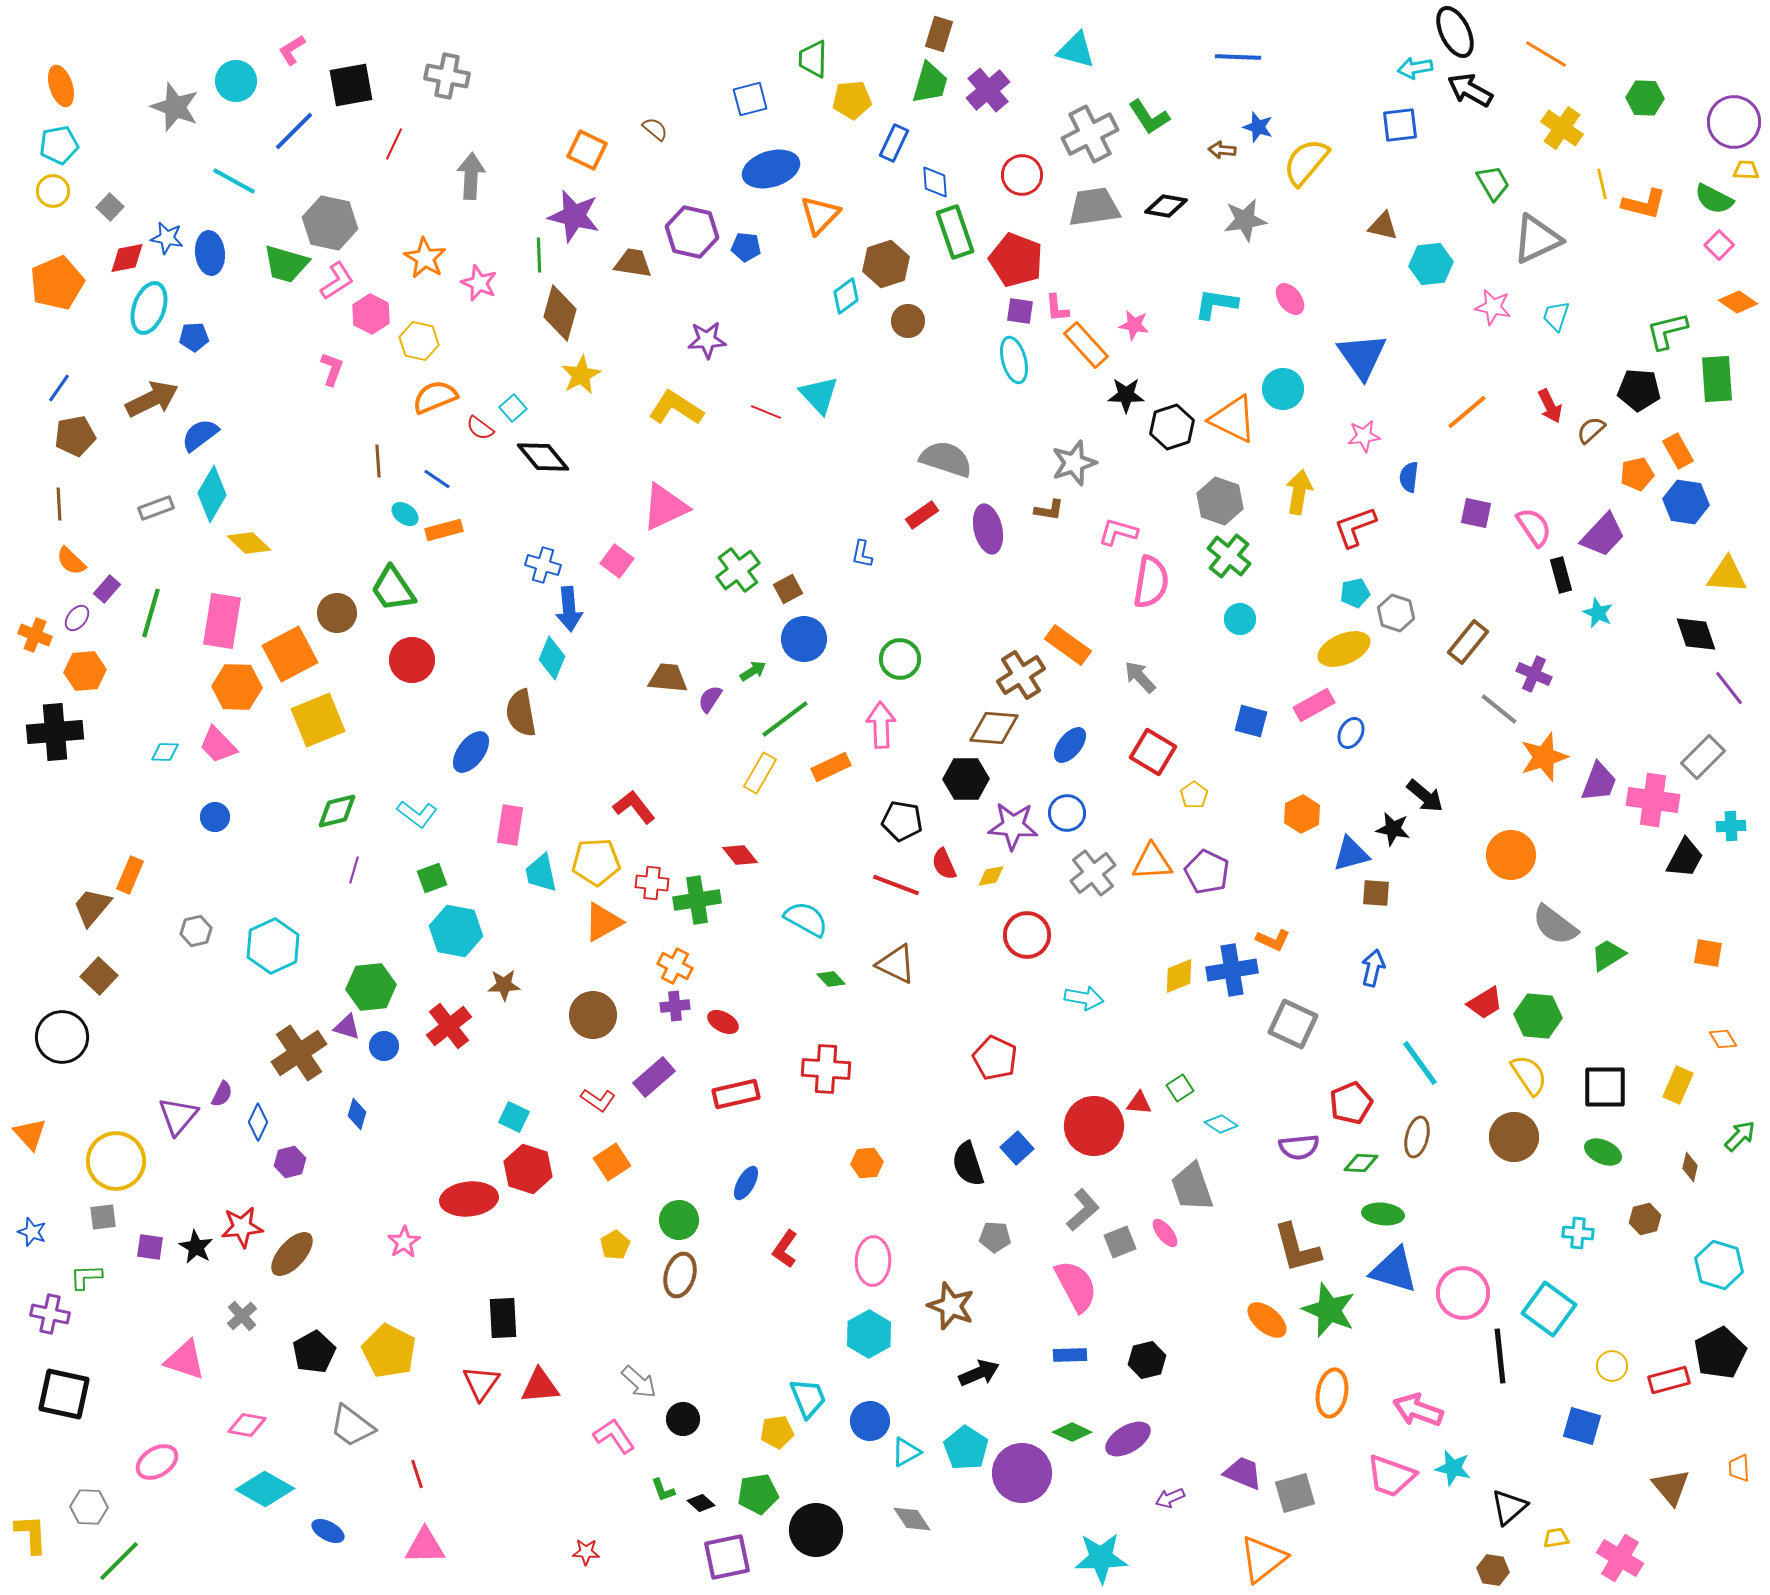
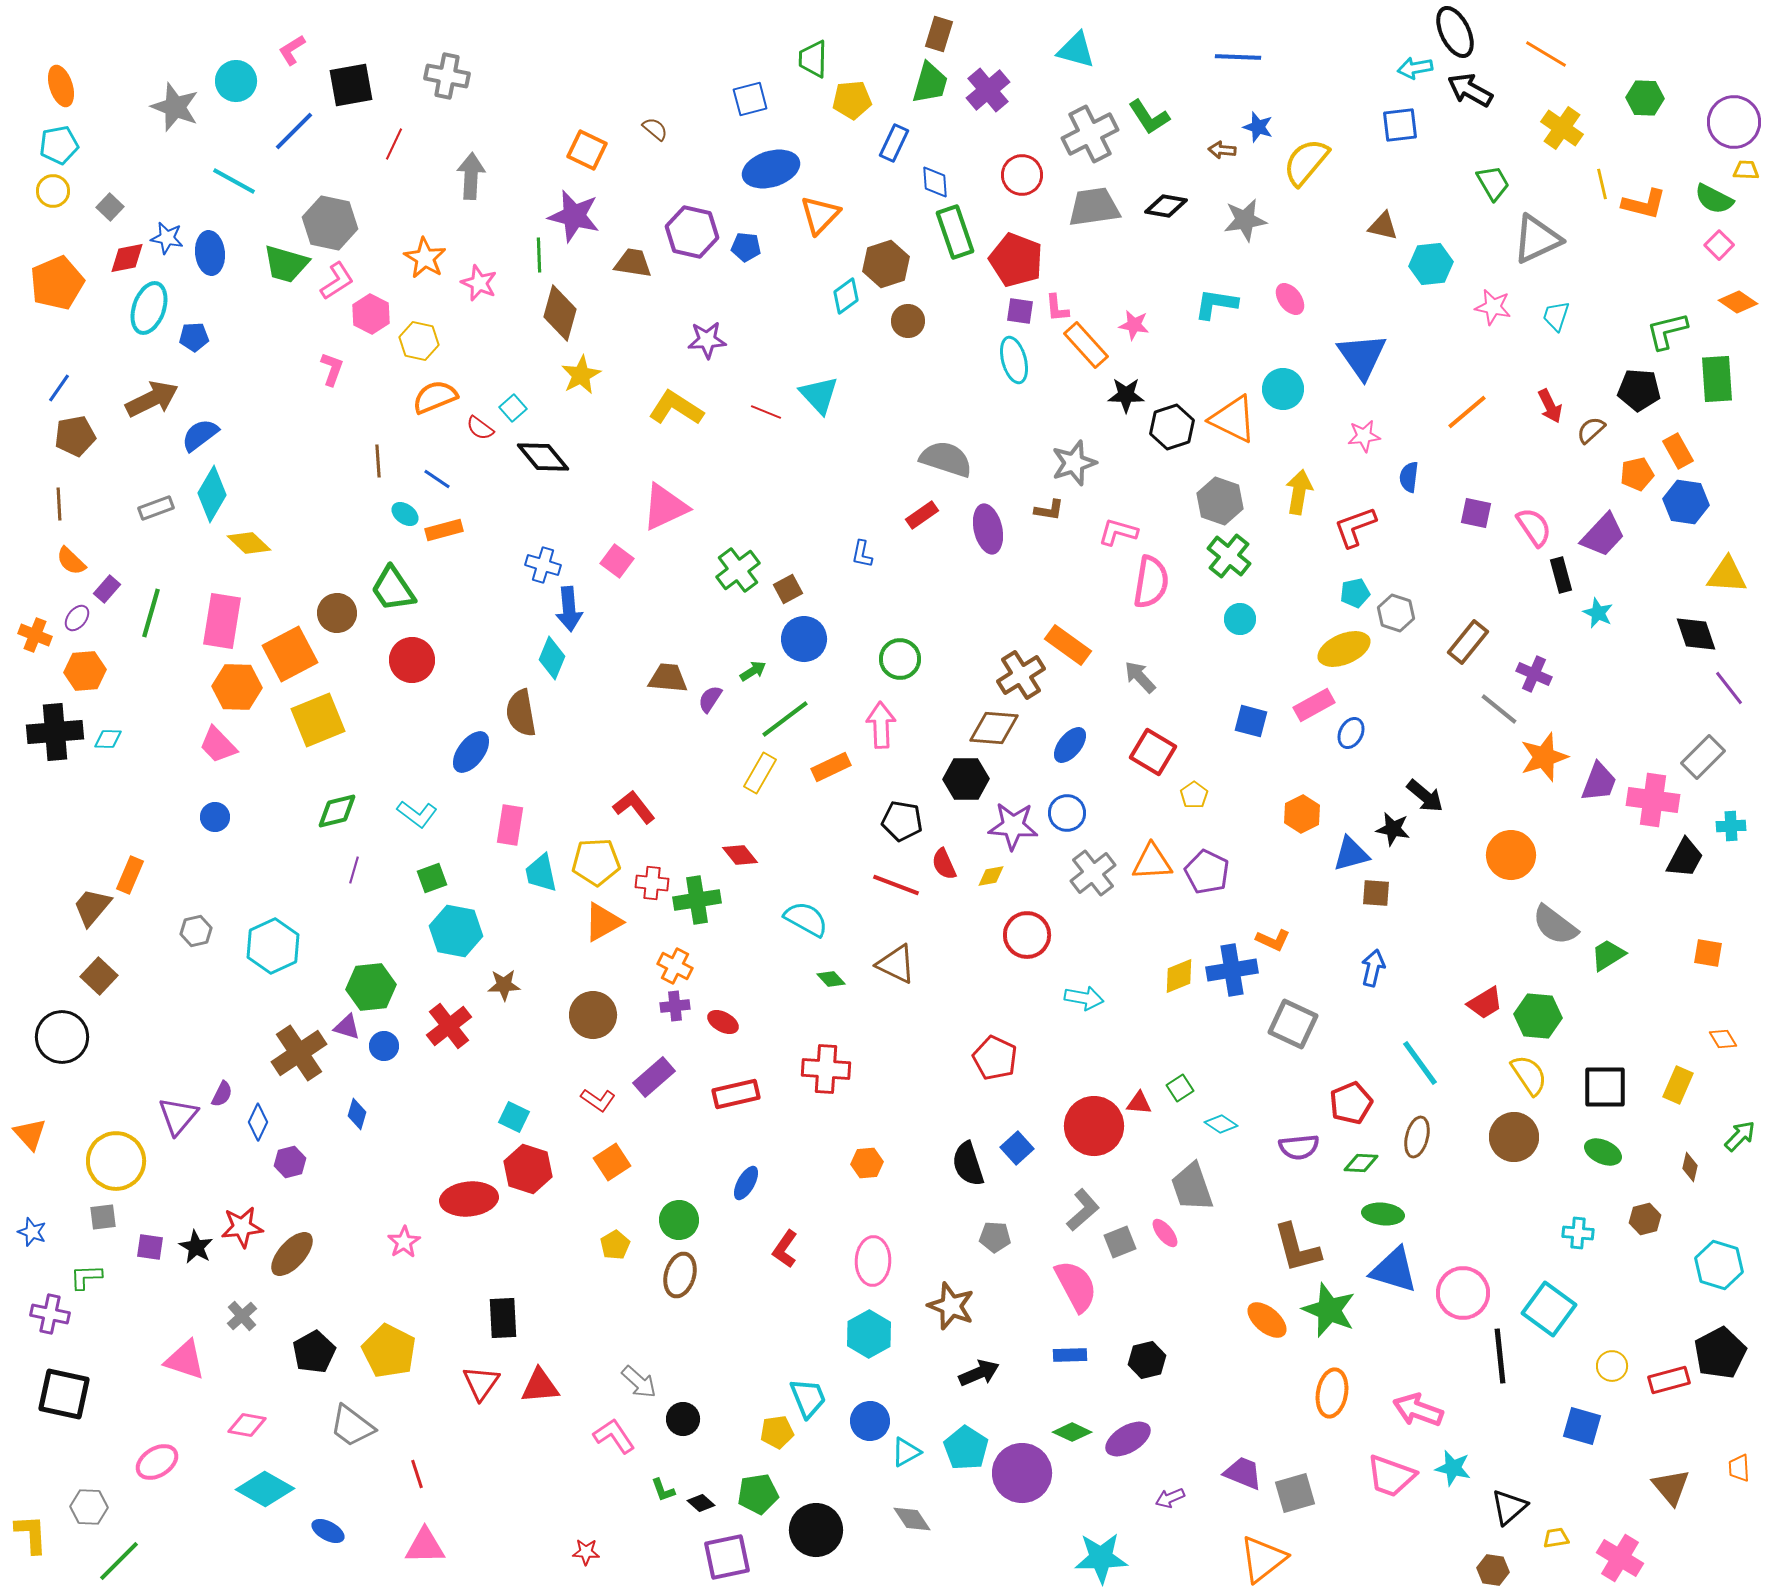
cyan diamond at (165, 752): moved 57 px left, 13 px up
